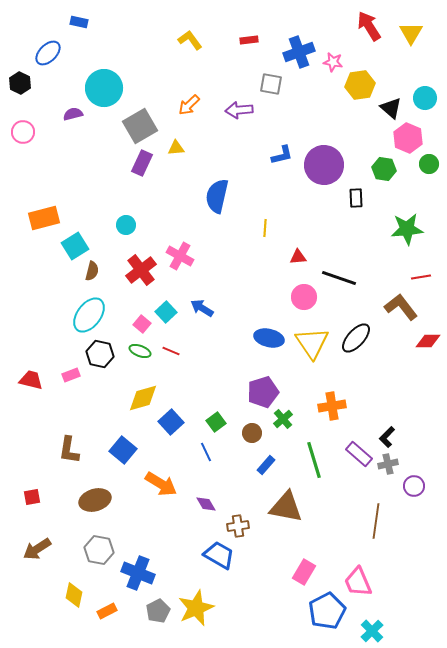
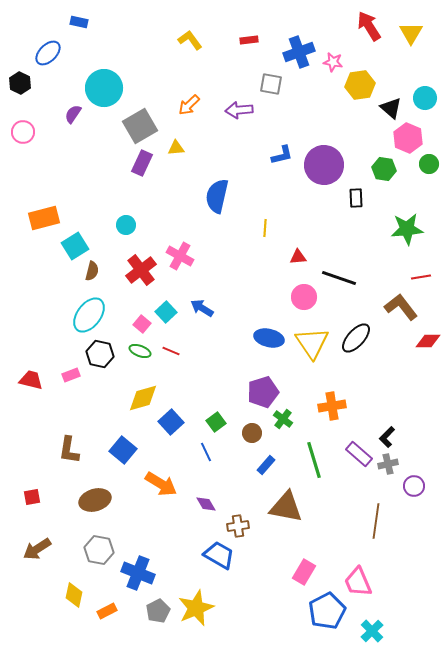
purple semicircle at (73, 114): rotated 42 degrees counterclockwise
green cross at (283, 419): rotated 12 degrees counterclockwise
